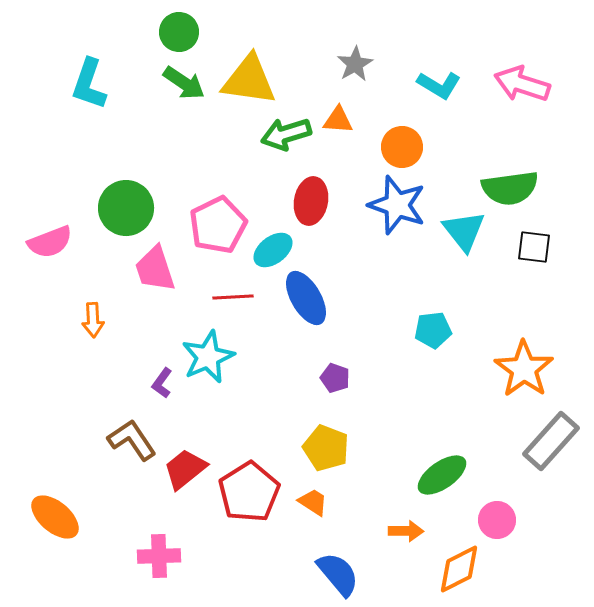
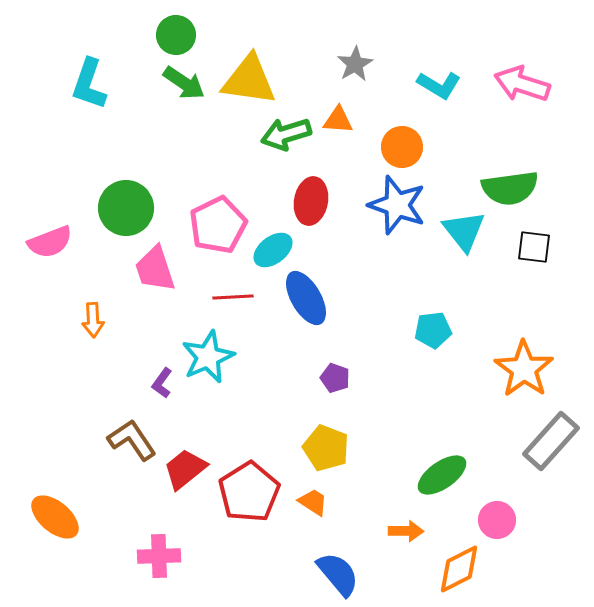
green circle at (179, 32): moved 3 px left, 3 px down
